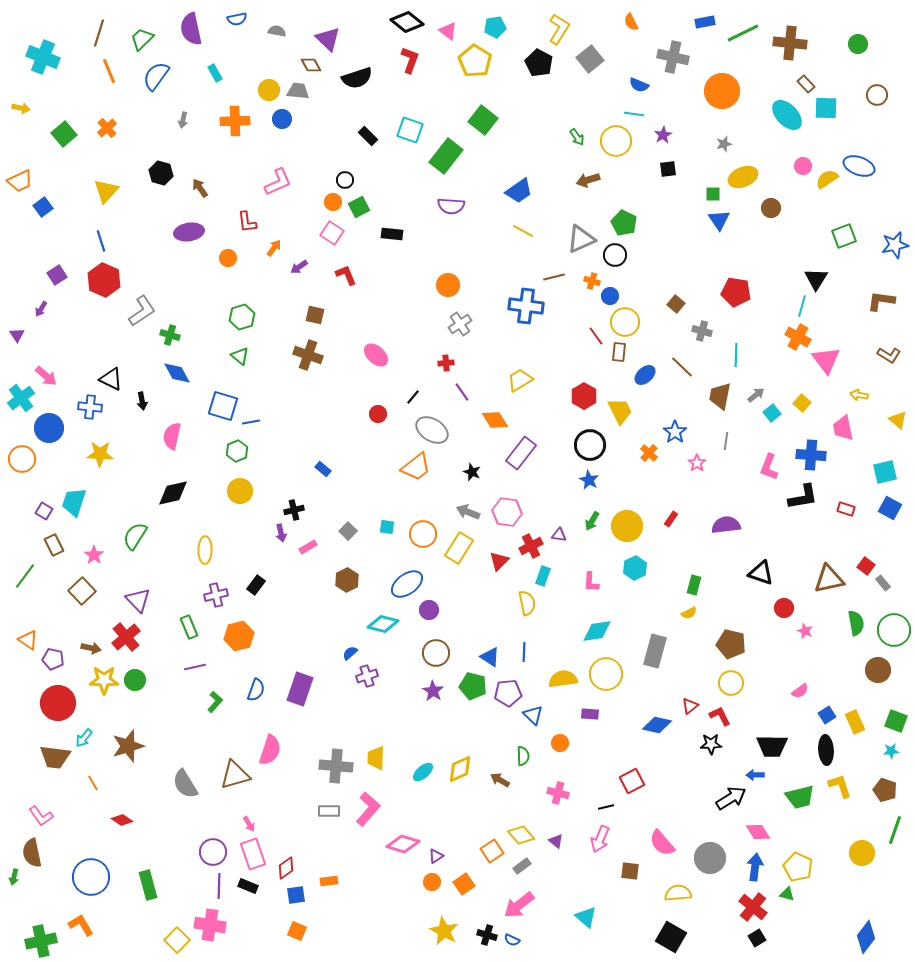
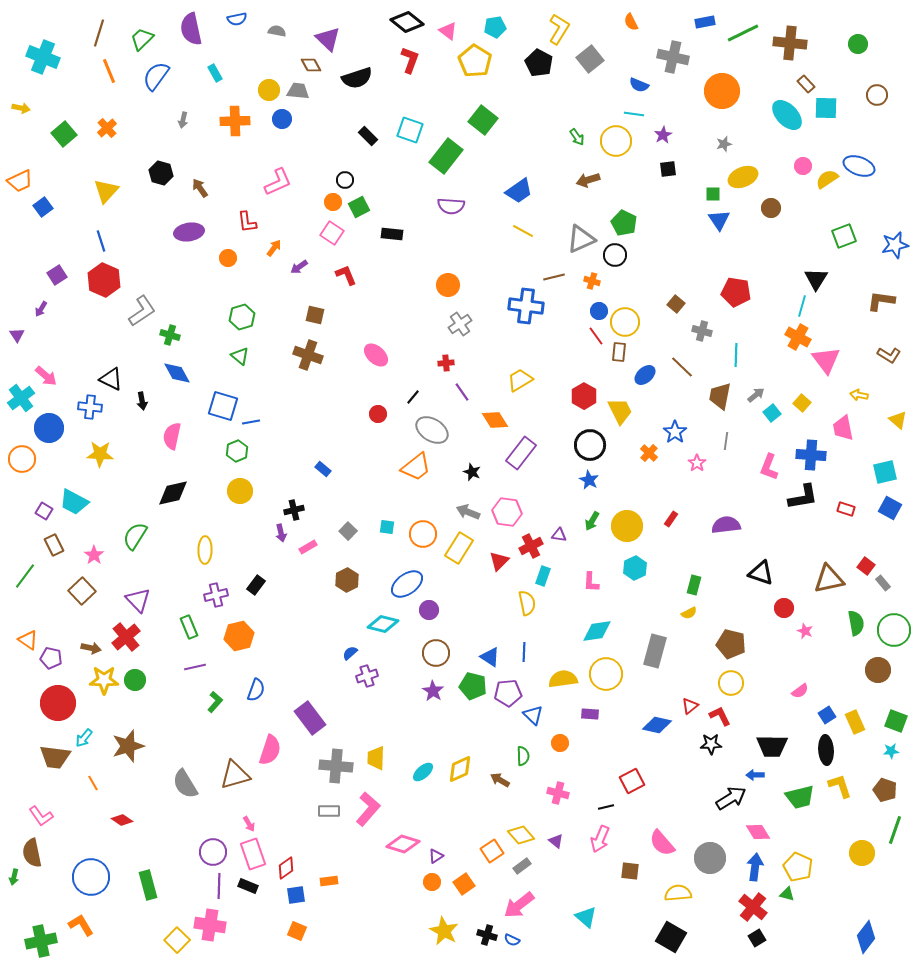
blue circle at (610, 296): moved 11 px left, 15 px down
cyan trapezoid at (74, 502): rotated 80 degrees counterclockwise
purple pentagon at (53, 659): moved 2 px left, 1 px up
purple rectangle at (300, 689): moved 10 px right, 29 px down; rotated 56 degrees counterclockwise
